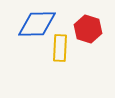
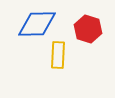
yellow rectangle: moved 2 px left, 7 px down
